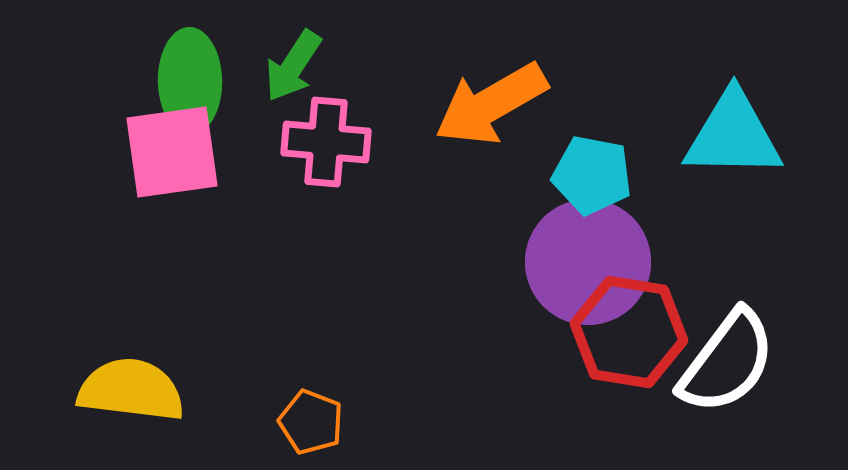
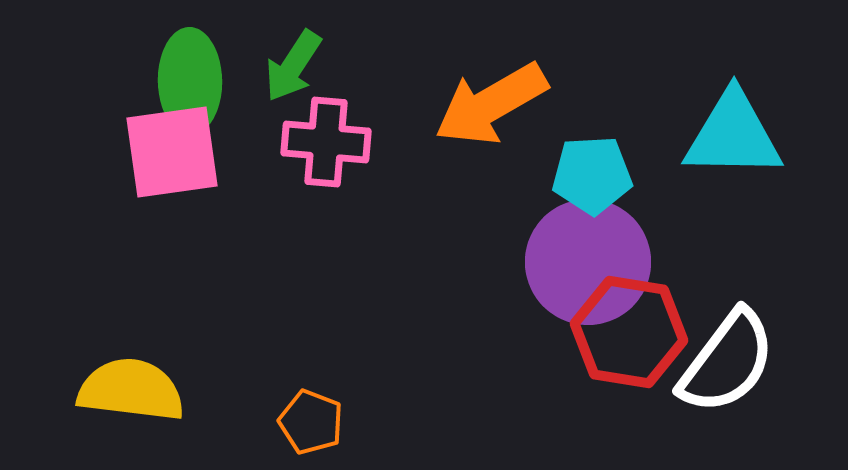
cyan pentagon: rotated 14 degrees counterclockwise
